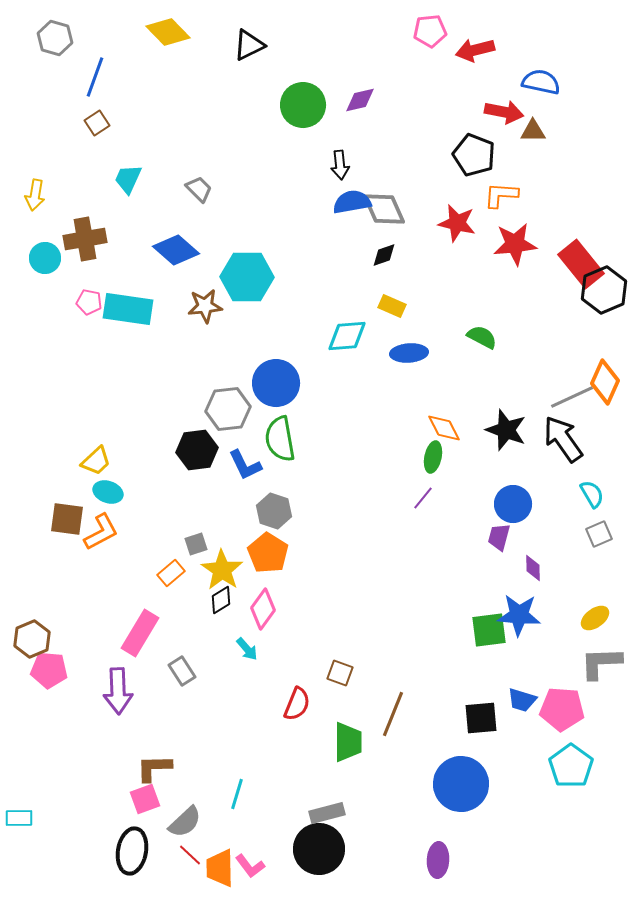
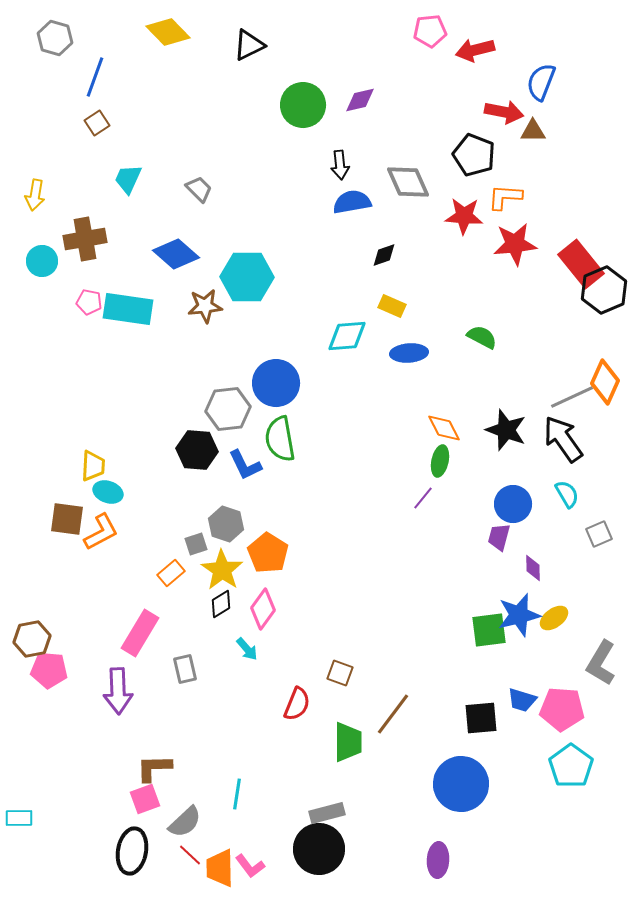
blue semicircle at (541, 82): rotated 81 degrees counterclockwise
orange L-shape at (501, 195): moved 4 px right, 2 px down
gray diamond at (384, 209): moved 24 px right, 27 px up
red star at (457, 223): moved 7 px right, 7 px up; rotated 9 degrees counterclockwise
blue diamond at (176, 250): moved 4 px down
cyan circle at (45, 258): moved 3 px left, 3 px down
black hexagon at (197, 450): rotated 12 degrees clockwise
green ellipse at (433, 457): moved 7 px right, 4 px down
yellow trapezoid at (96, 461): moved 3 px left, 5 px down; rotated 44 degrees counterclockwise
cyan semicircle at (592, 494): moved 25 px left
gray hexagon at (274, 511): moved 48 px left, 13 px down
black diamond at (221, 600): moved 4 px down
blue star at (519, 615): rotated 18 degrees counterclockwise
yellow ellipse at (595, 618): moved 41 px left
brown hexagon at (32, 639): rotated 12 degrees clockwise
gray L-shape at (601, 663): rotated 57 degrees counterclockwise
gray rectangle at (182, 671): moved 3 px right, 2 px up; rotated 20 degrees clockwise
brown line at (393, 714): rotated 15 degrees clockwise
cyan line at (237, 794): rotated 8 degrees counterclockwise
